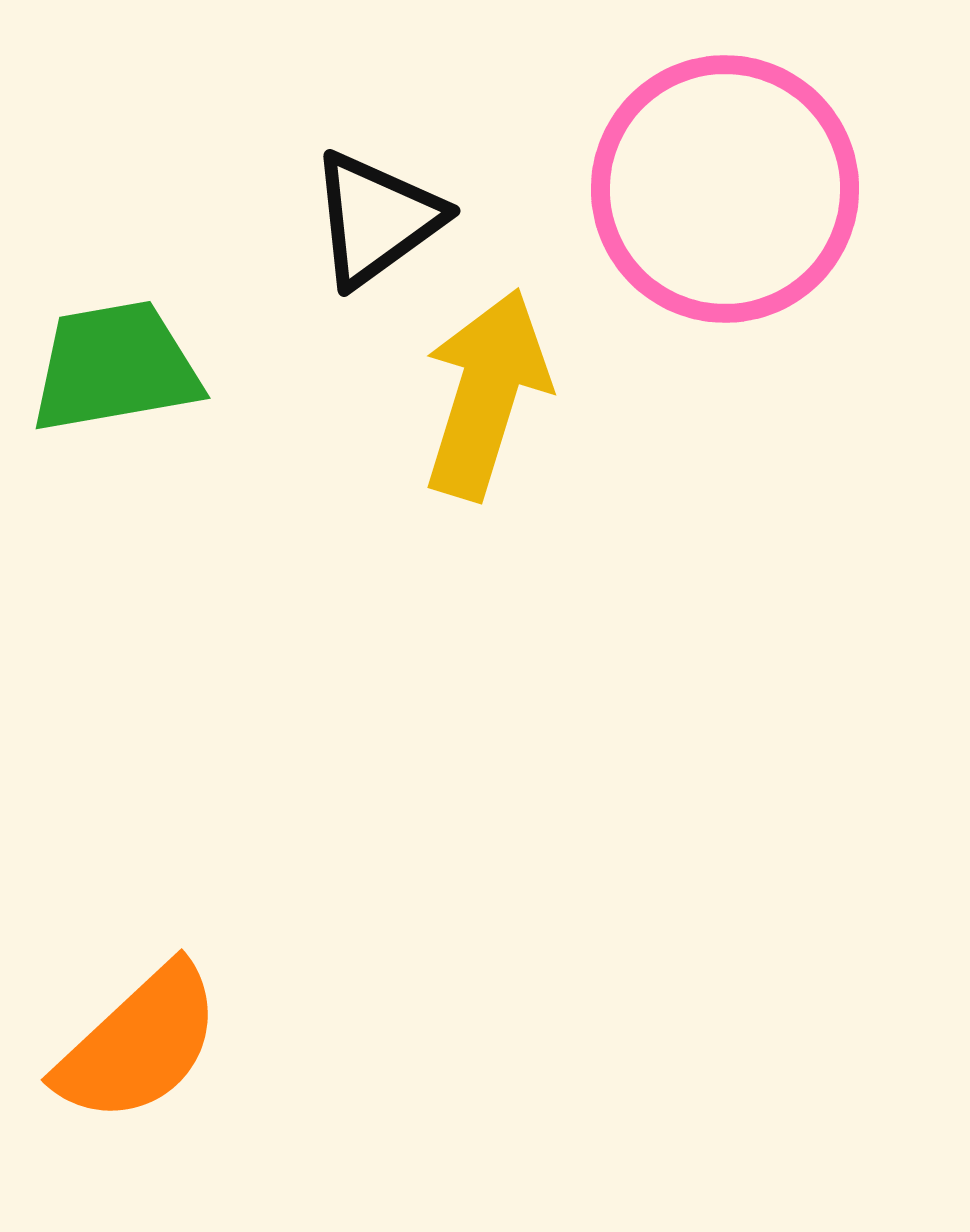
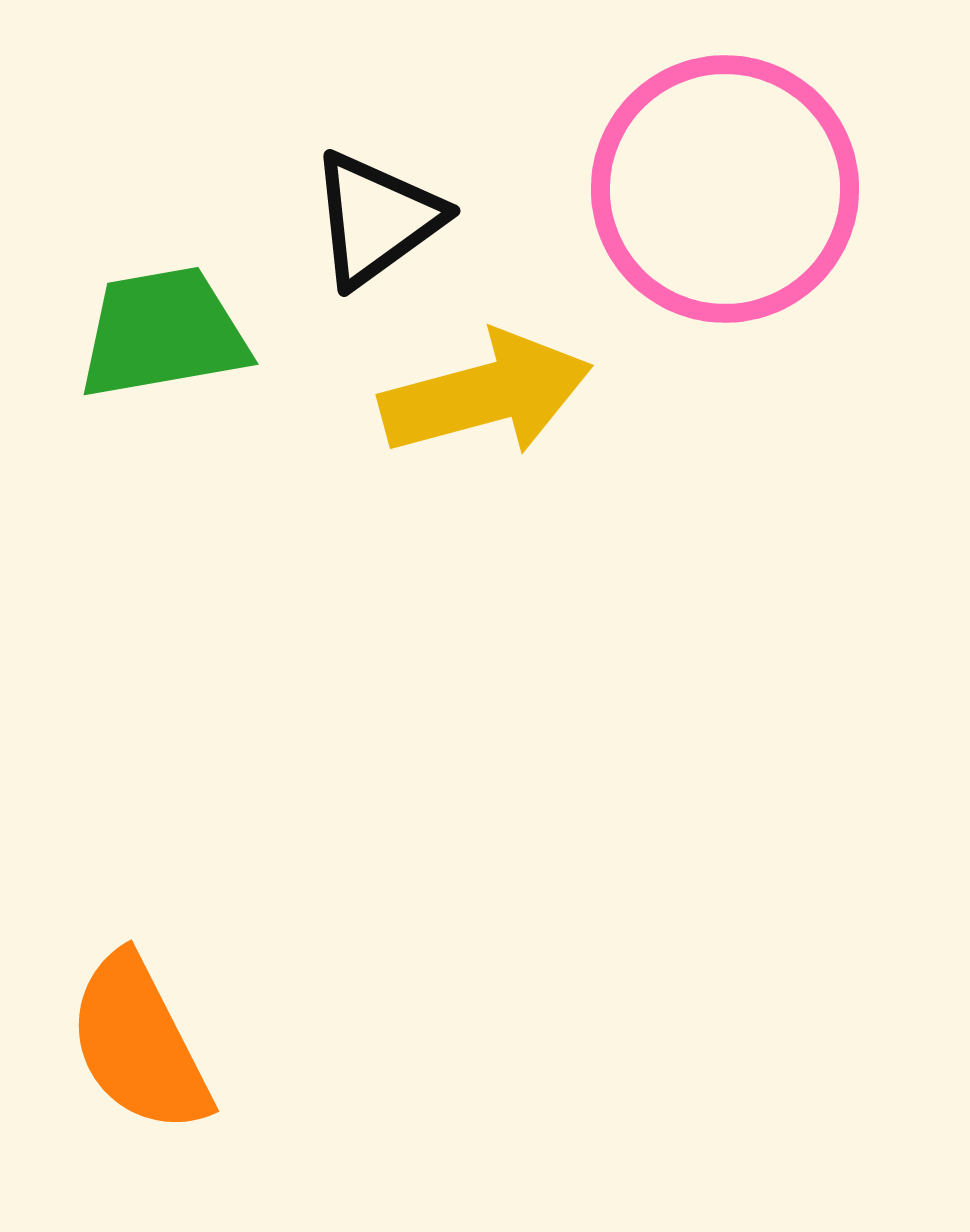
green trapezoid: moved 48 px right, 34 px up
yellow arrow: rotated 58 degrees clockwise
orange semicircle: rotated 106 degrees clockwise
